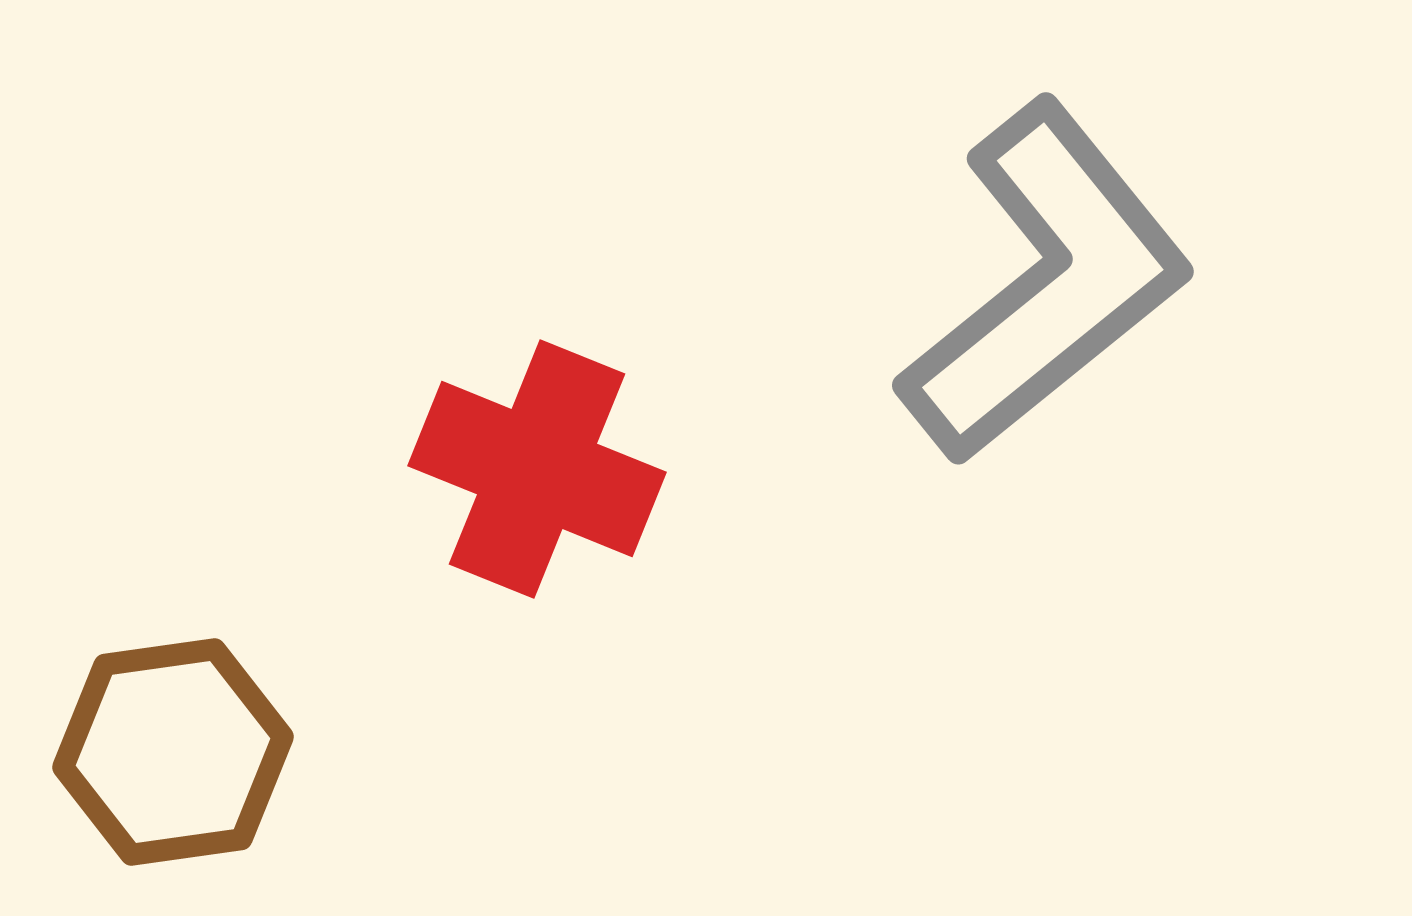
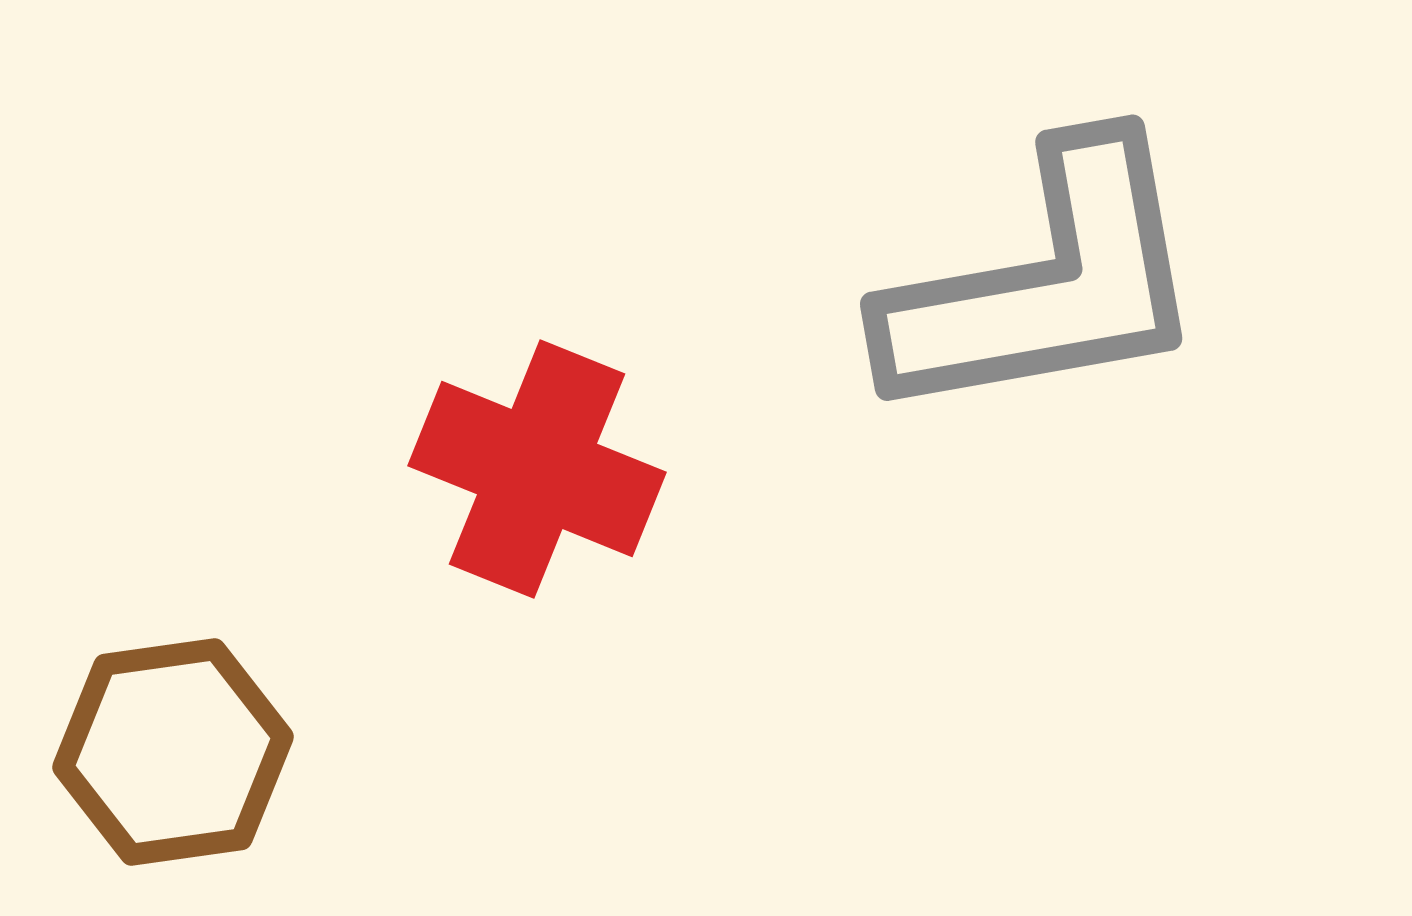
gray L-shape: rotated 29 degrees clockwise
